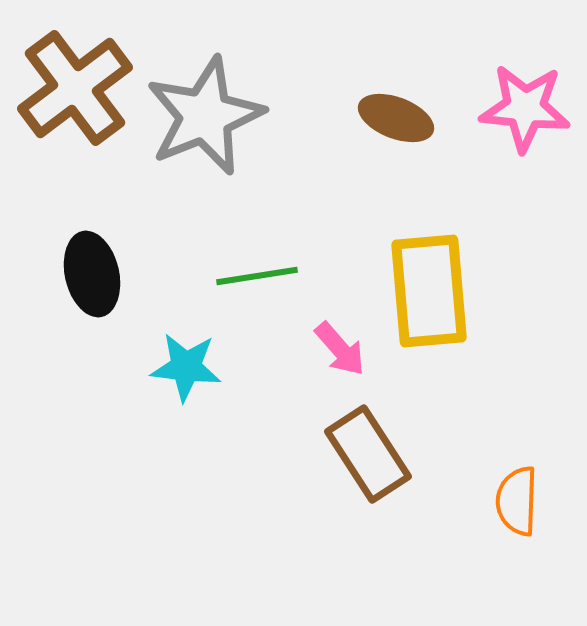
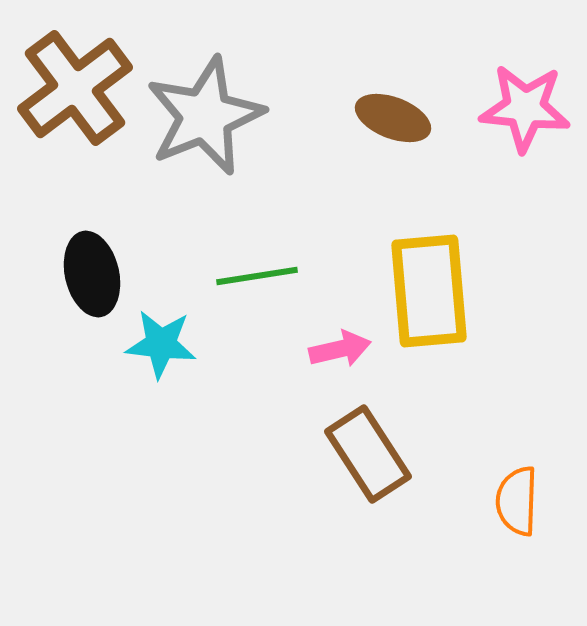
brown ellipse: moved 3 px left
pink arrow: rotated 62 degrees counterclockwise
cyan star: moved 25 px left, 23 px up
